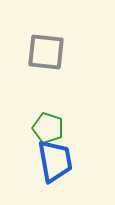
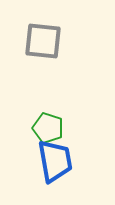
gray square: moved 3 px left, 11 px up
